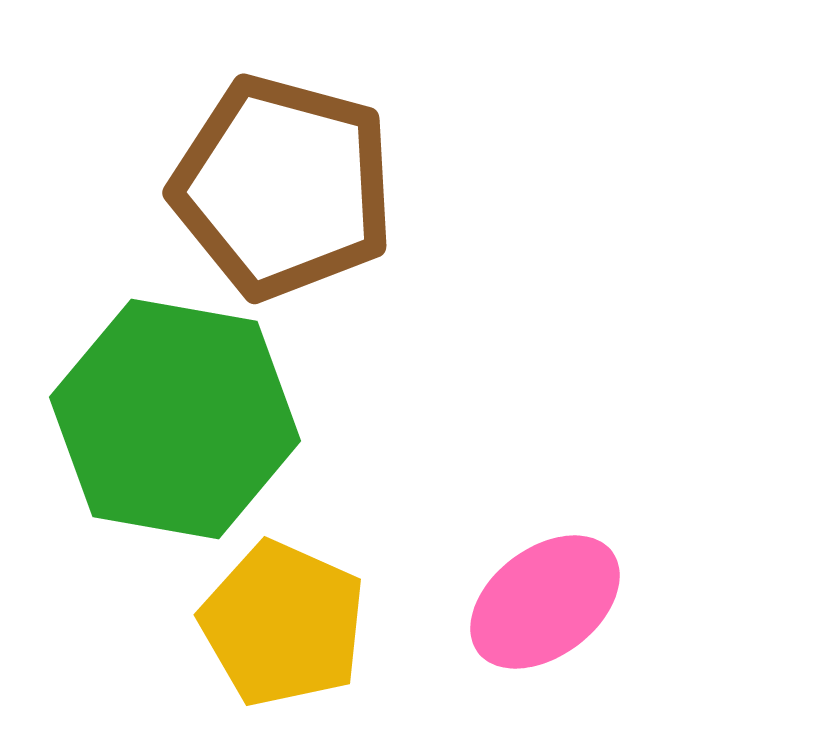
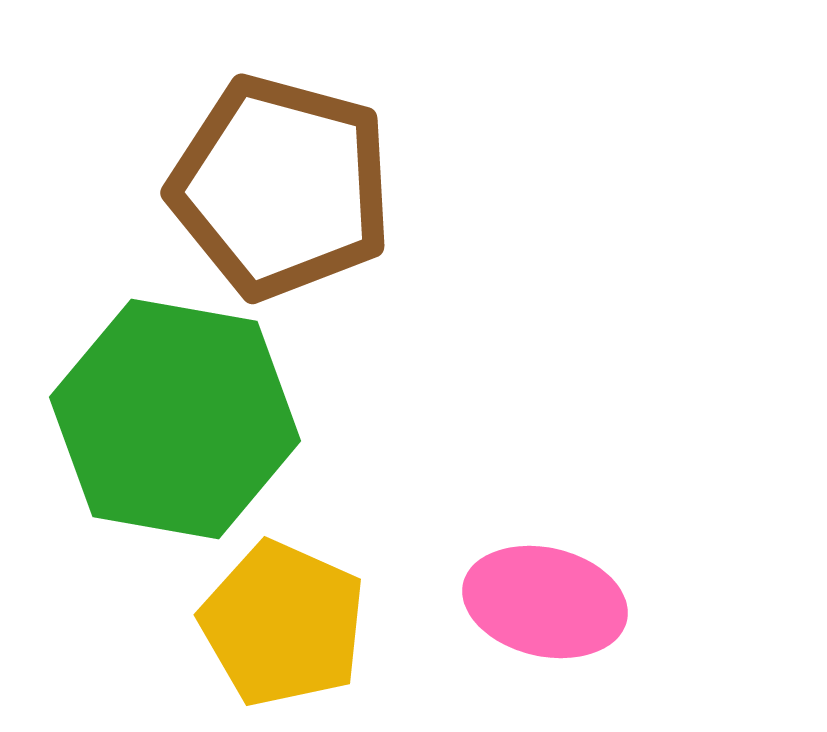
brown pentagon: moved 2 px left
pink ellipse: rotated 50 degrees clockwise
